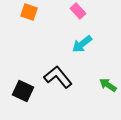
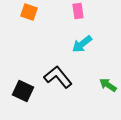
pink rectangle: rotated 35 degrees clockwise
